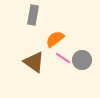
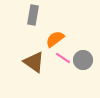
gray circle: moved 1 px right
